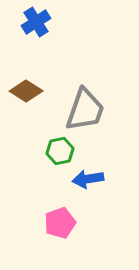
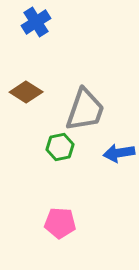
brown diamond: moved 1 px down
green hexagon: moved 4 px up
blue arrow: moved 31 px right, 26 px up
pink pentagon: rotated 24 degrees clockwise
